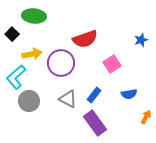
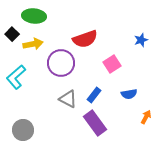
yellow arrow: moved 1 px right, 10 px up
gray circle: moved 6 px left, 29 px down
